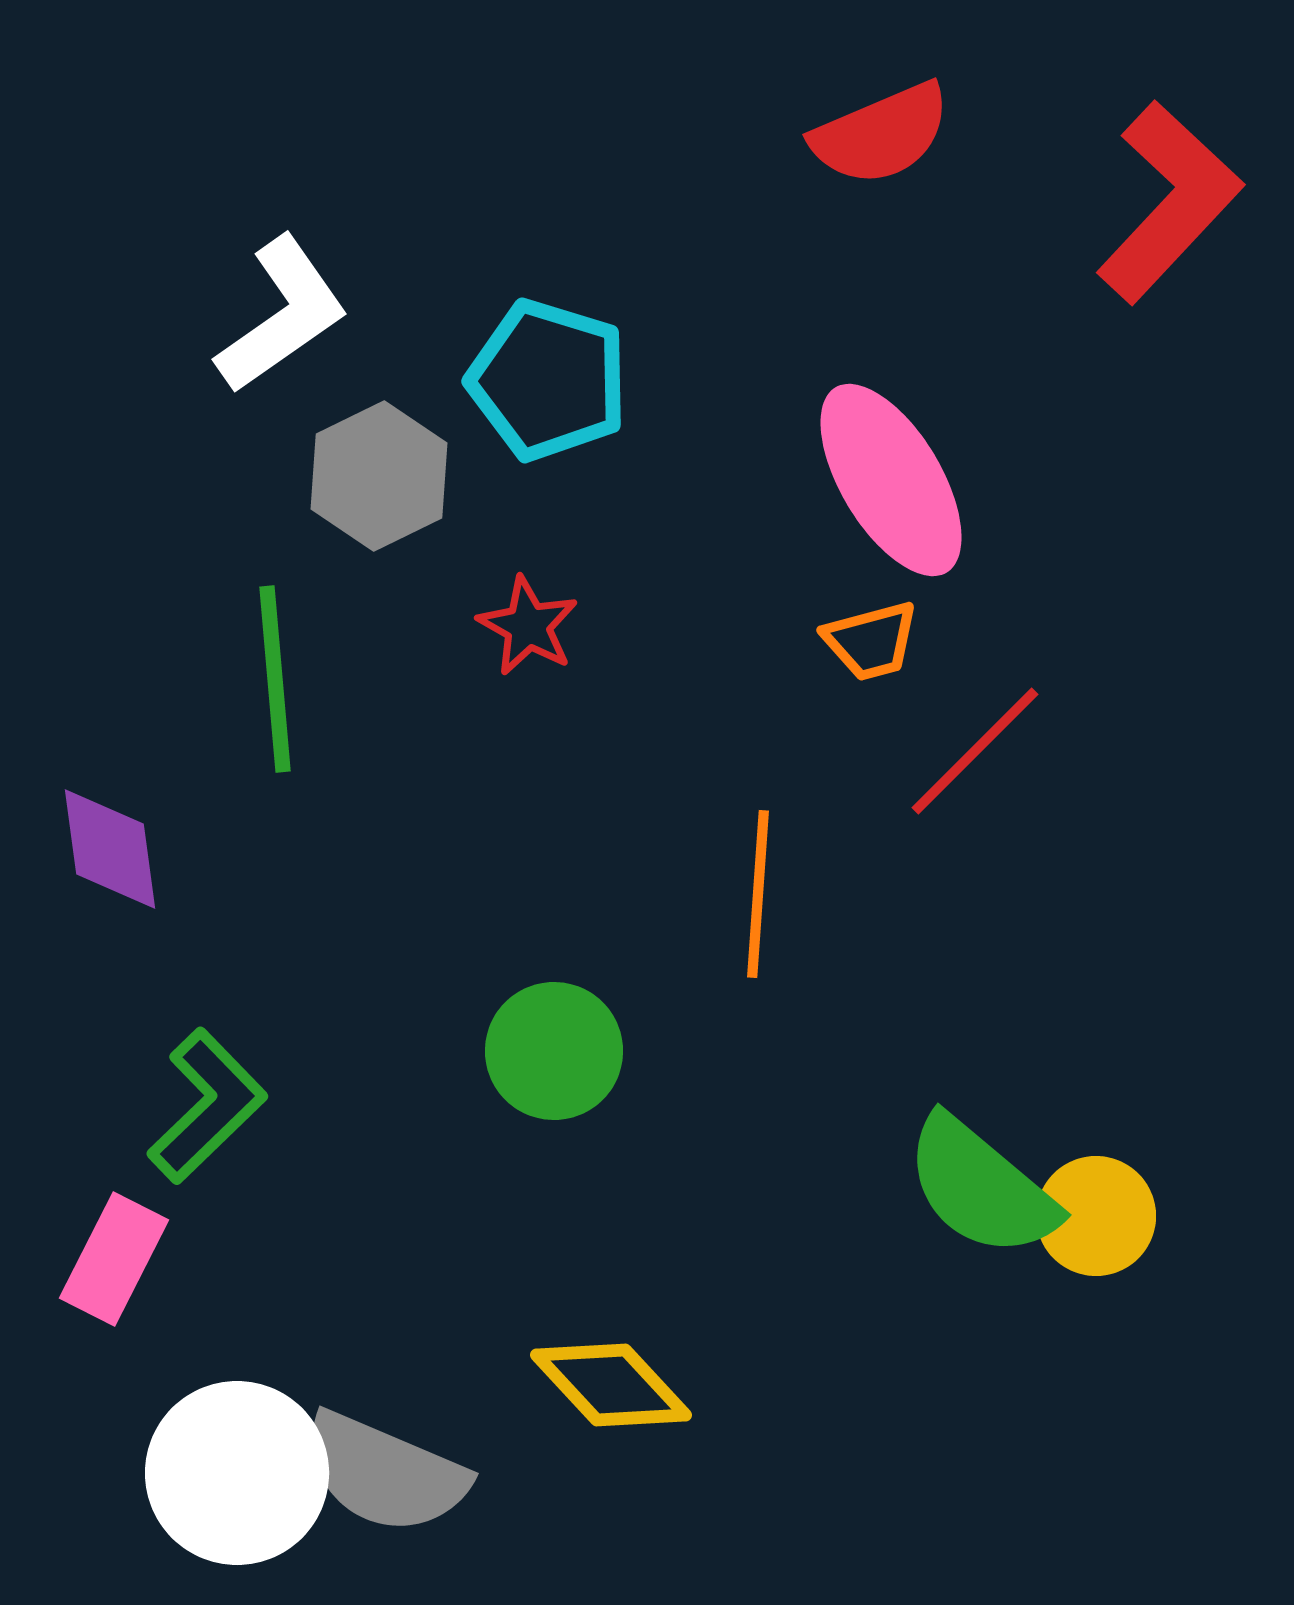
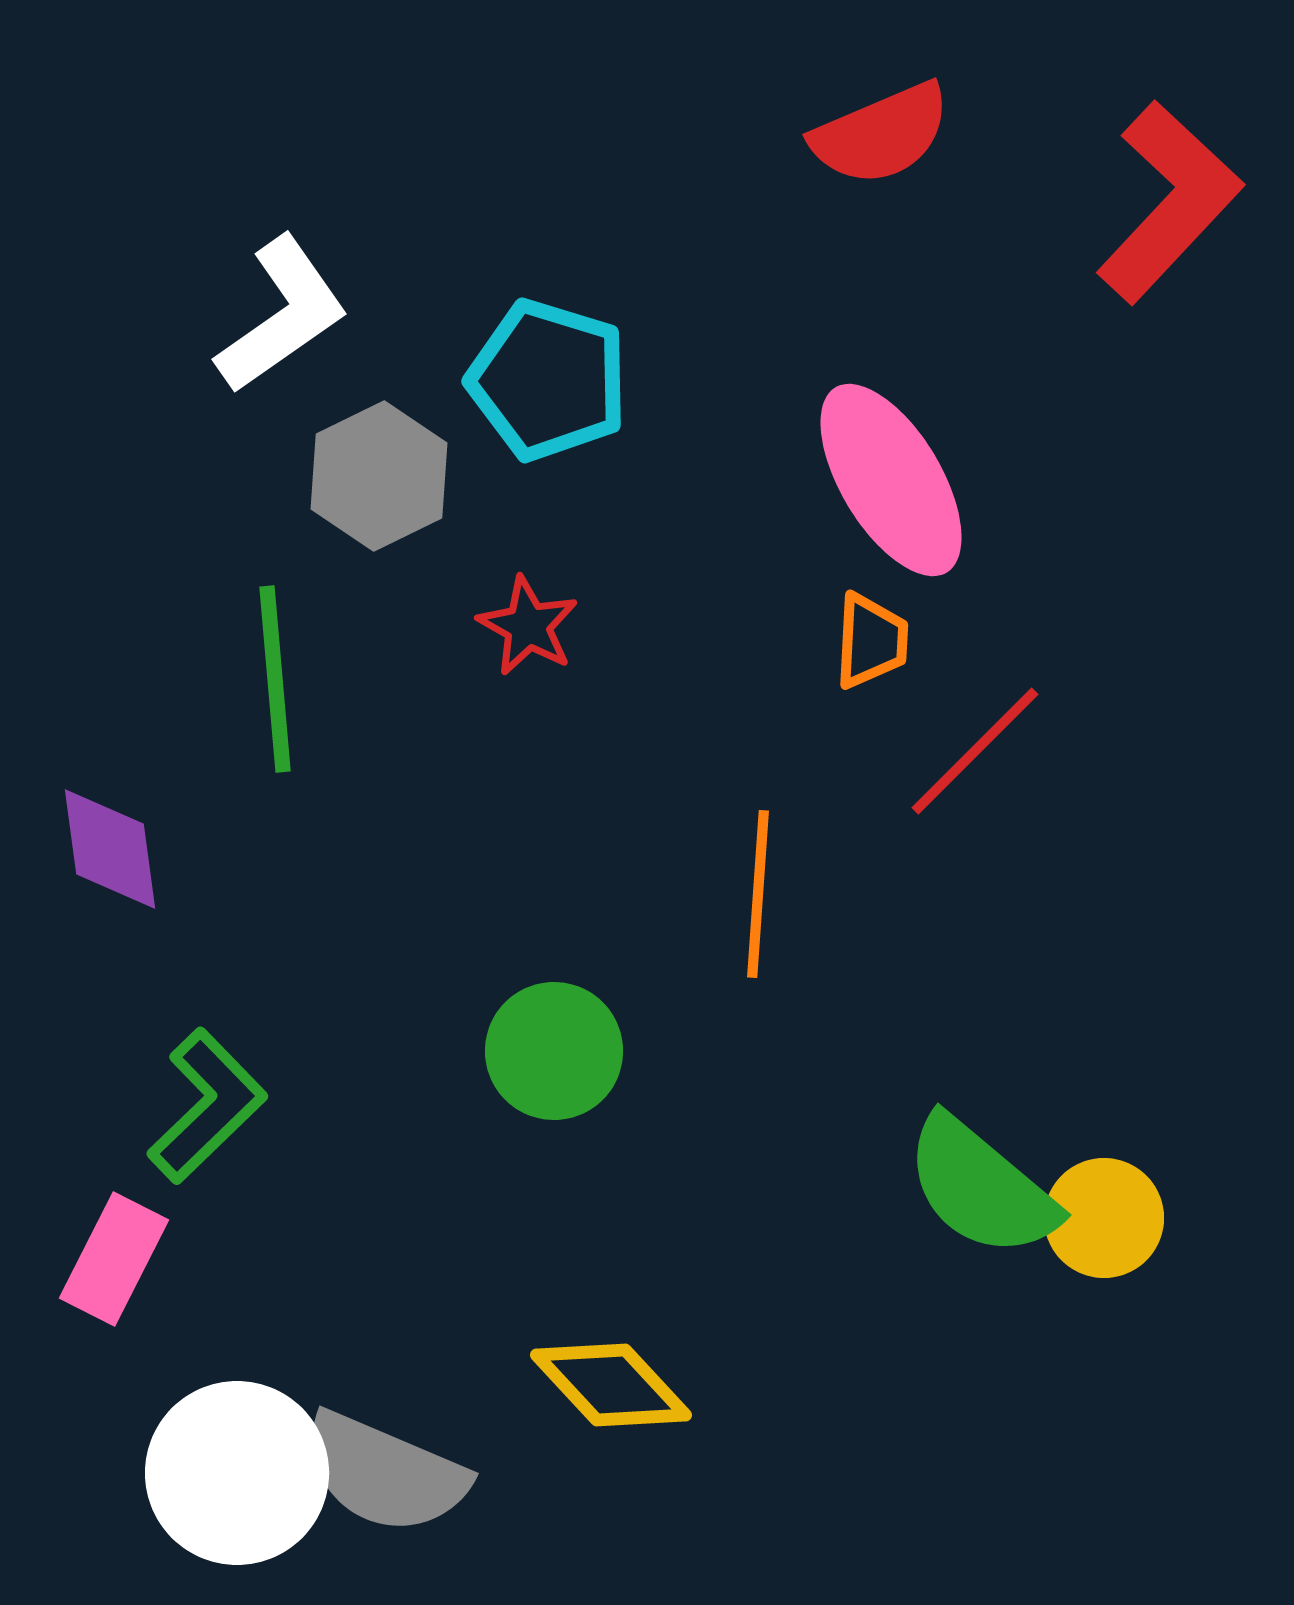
orange trapezoid: rotated 72 degrees counterclockwise
yellow circle: moved 8 px right, 2 px down
